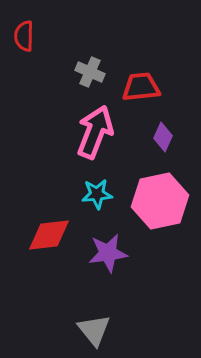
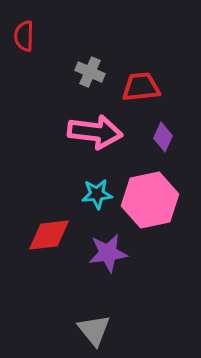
pink arrow: rotated 76 degrees clockwise
pink hexagon: moved 10 px left, 1 px up
